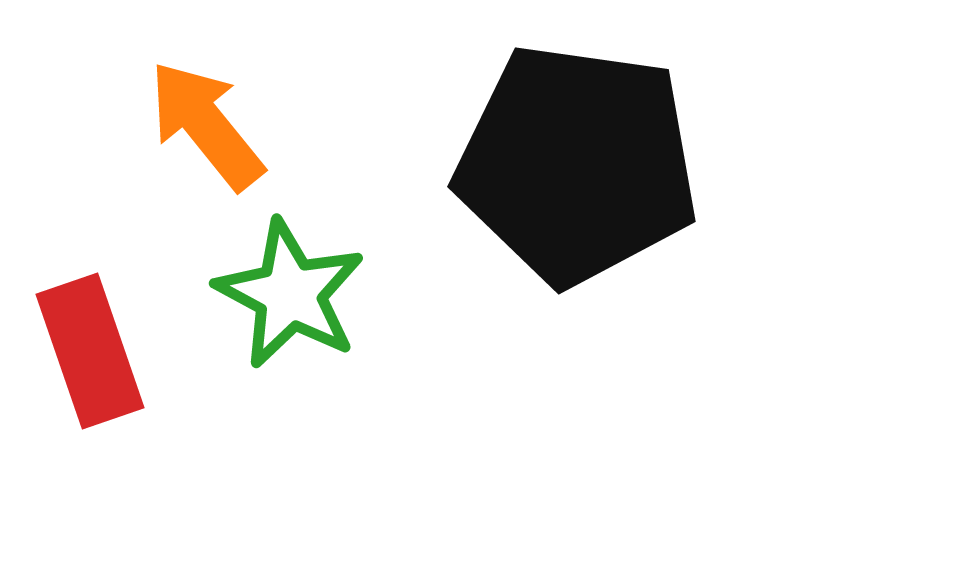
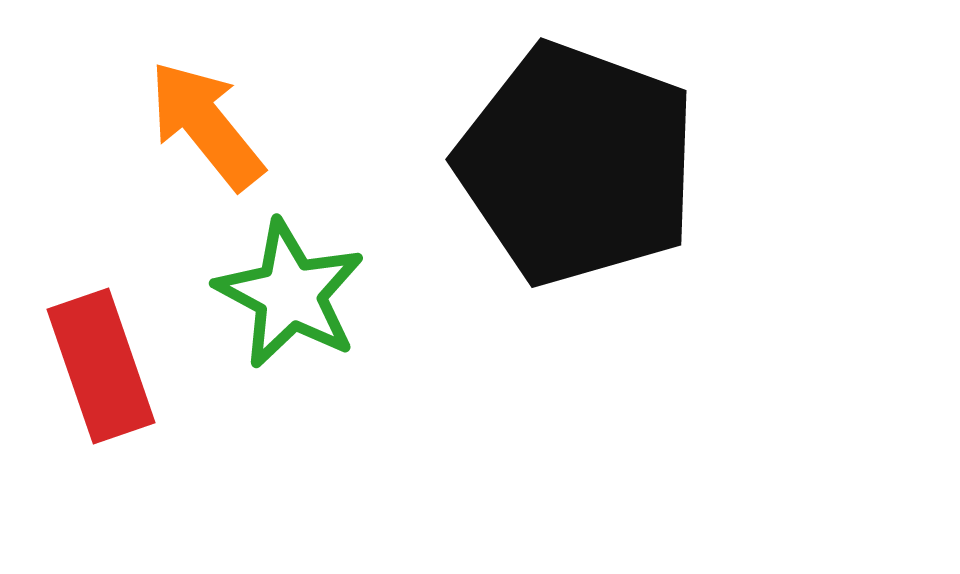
black pentagon: rotated 12 degrees clockwise
red rectangle: moved 11 px right, 15 px down
